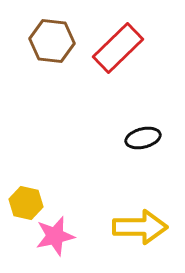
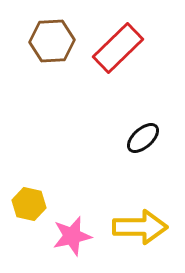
brown hexagon: rotated 9 degrees counterclockwise
black ellipse: rotated 28 degrees counterclockwise
yellow hexagon: moved 3 px right, 1 px down
pink star: moved 17 px right
